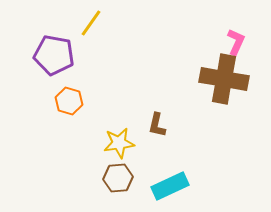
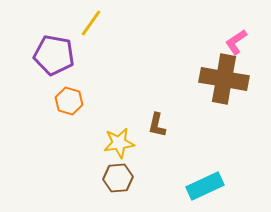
pink L-shape: rotated 148 degrees counterclockwise
cyan rectangle: moved 35 px right
